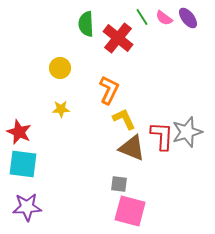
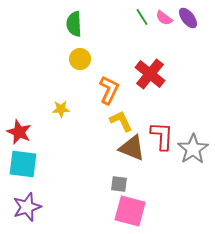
green semicircle: moved 12 px left
red cross: moved 32 px right, 36 px down
yellow circle: moved 20 px right, 9 px up
yellow L-shape: moved 3 px left, 2 px down
gray star: moved 6 px right, 17 px down; rotated 16 degrees counterclockwise
purple star: rotated 16 degrees counterclockwise
